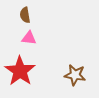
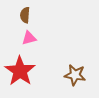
brown semicircle: rotated 14 degrees clockwise
pink triangle: rotated 21 degrees counterclockwise
